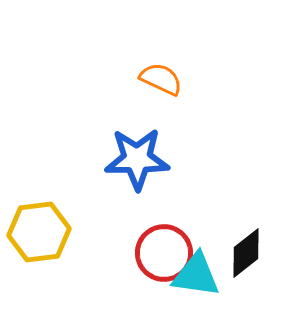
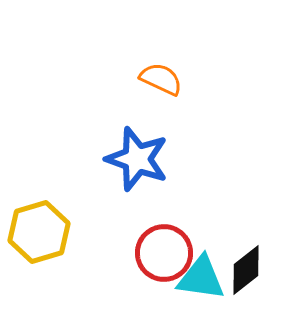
blue star: rotated 20 degrees clockwise
yellow hexagon: rotated 10 degrees counterclockwise
black diamond: moved 17 px down
cyan triangle: moved 5 px right, 3 px down
